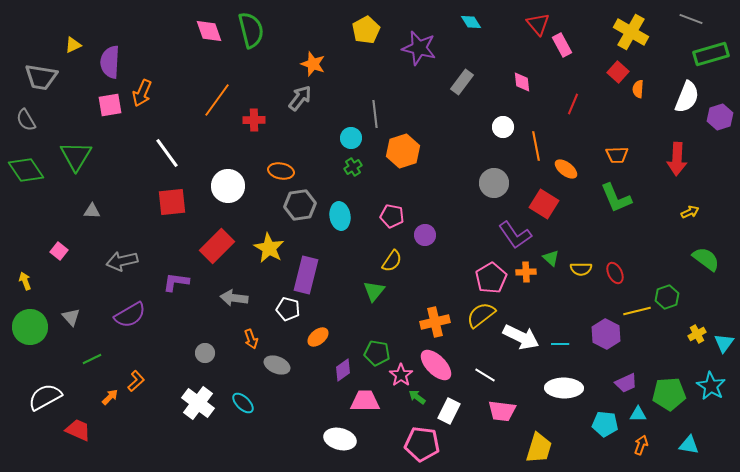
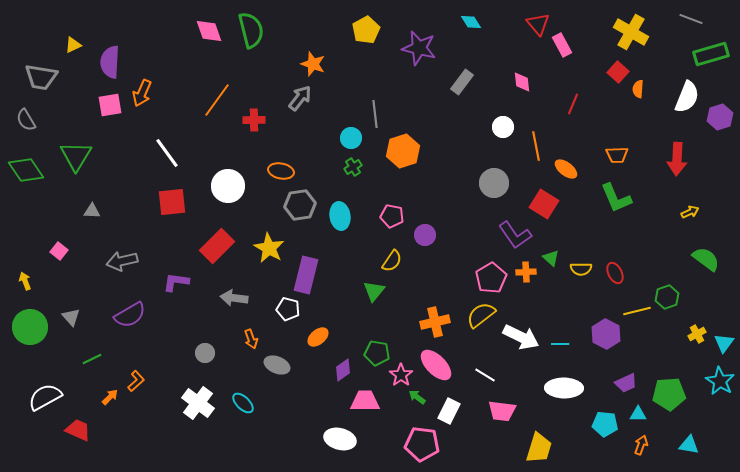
cyan star at (711, 386): moved 9 px right, 5 px up
